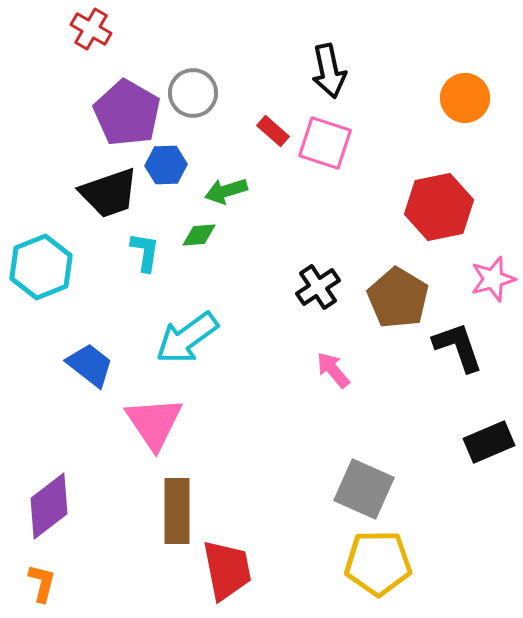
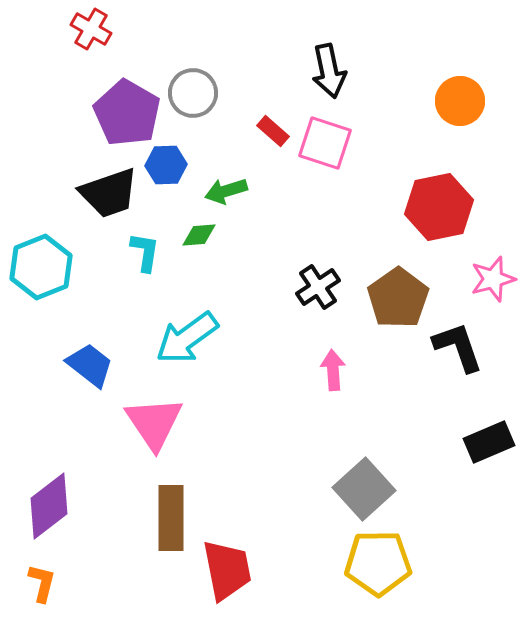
orange circle: moved 5 px left, 3 px down
brown pentagon: rotated 6 degrees clockwise
pink arrow: rotated 36 degrees clockwise
gray square: rotated 24 degrees clockwise
brown rectangle: moved 6 px left, 7 px down
